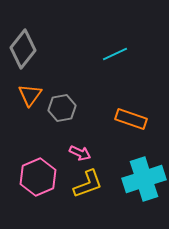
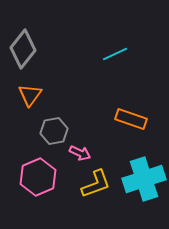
gray hexagon: moved 8 px left, 23 px down
yellow L-shape: moved 8 px right
